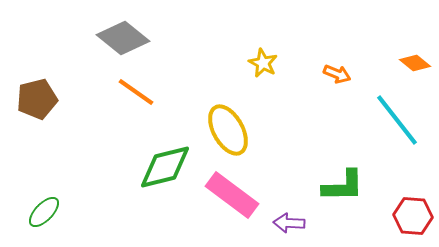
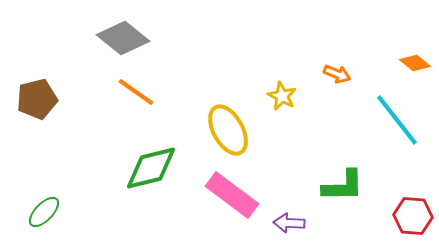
yellow star: moved 19 px right, 33 px down
green diamond: moved 14 px left, 1 px down
